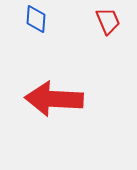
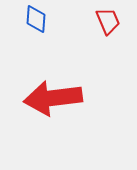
red arrow: moved 1 px left, 1 px up; rotated 10 degrees counterclockwise
